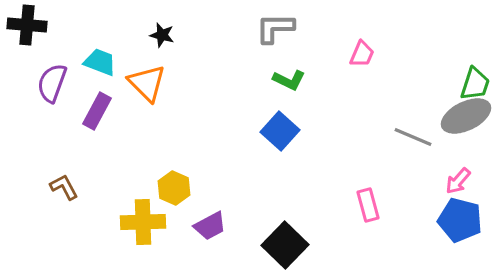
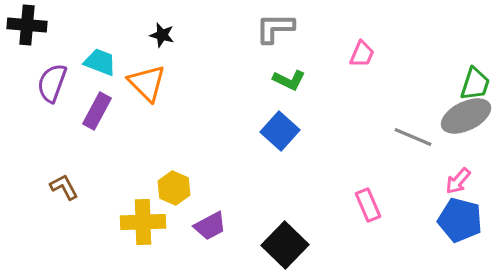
pink rectangle: rotated 8 degrees counterclockwise
